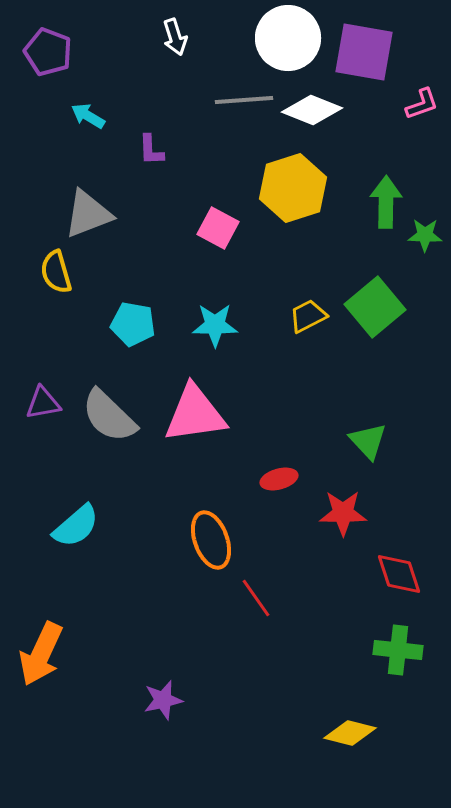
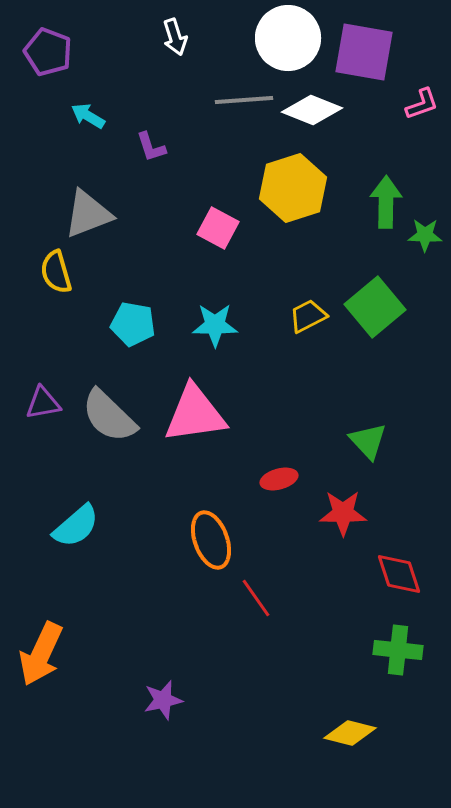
purple L-shape: moved 3 px up; rotated 16 degrees counterclockwise
